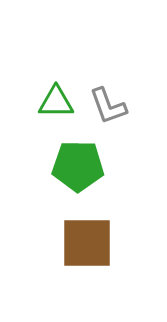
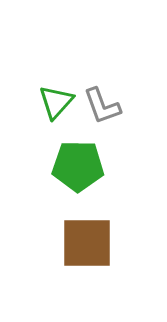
green triangle: rotated 48 degrees counterclockwise
gray L-shape: moved 6 px left
